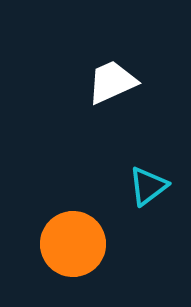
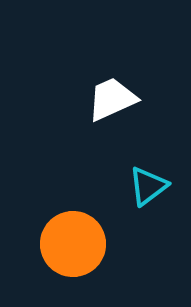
white trapezoid: moved 17 px down
